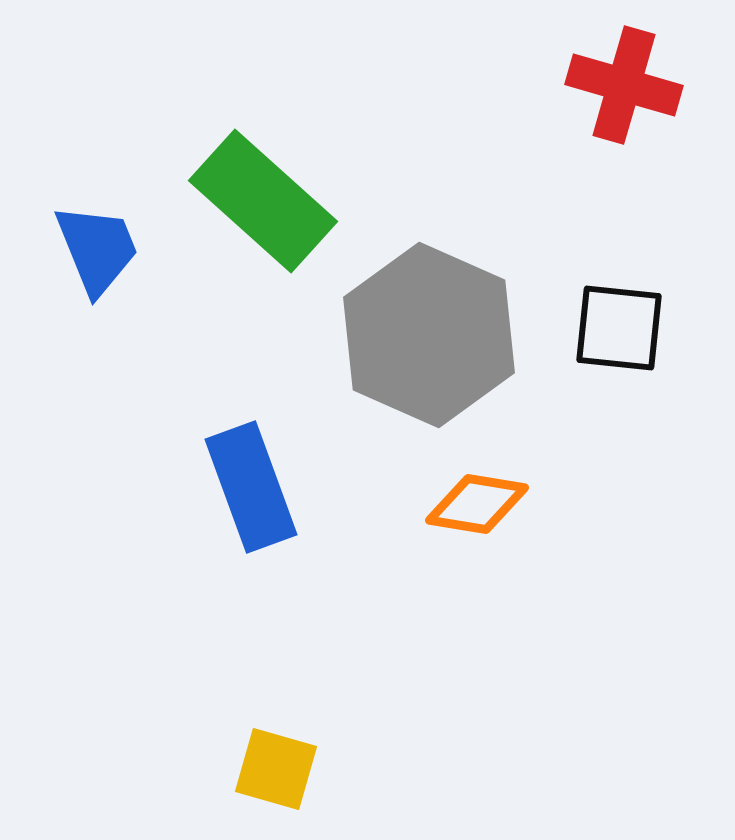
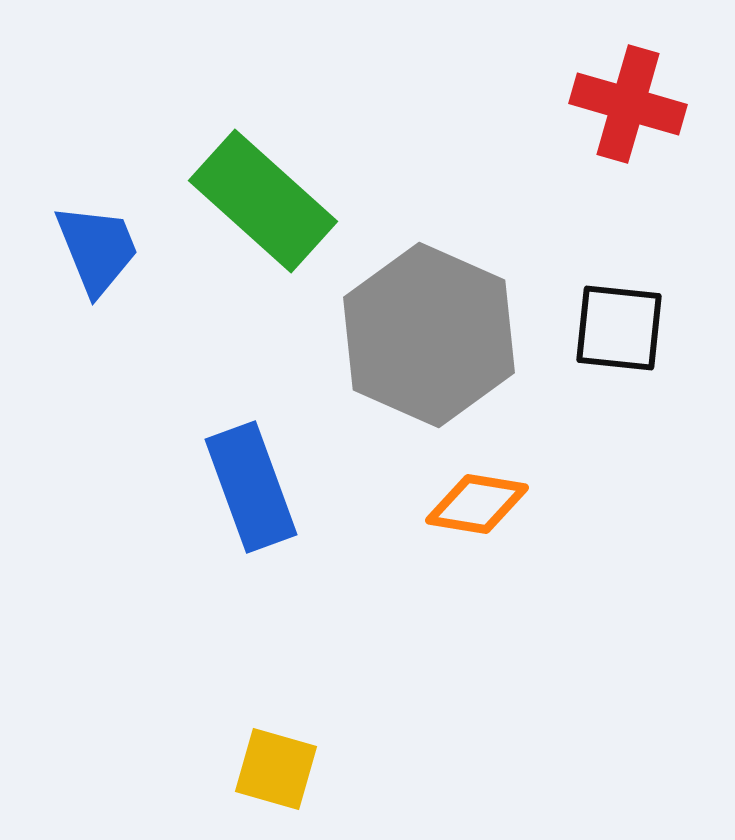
red cross: moved 4 px right, 19 px down
